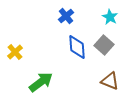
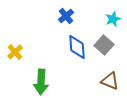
cyan star: moved 3 px right, 2 px down; rotated 21 degrees clockwise
green arrow: rotated 130 degrees clockwise
